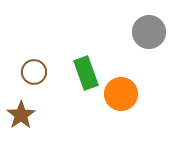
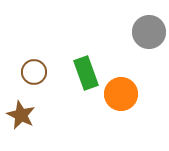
brown star: rotated 12 degrees counterclockwise
